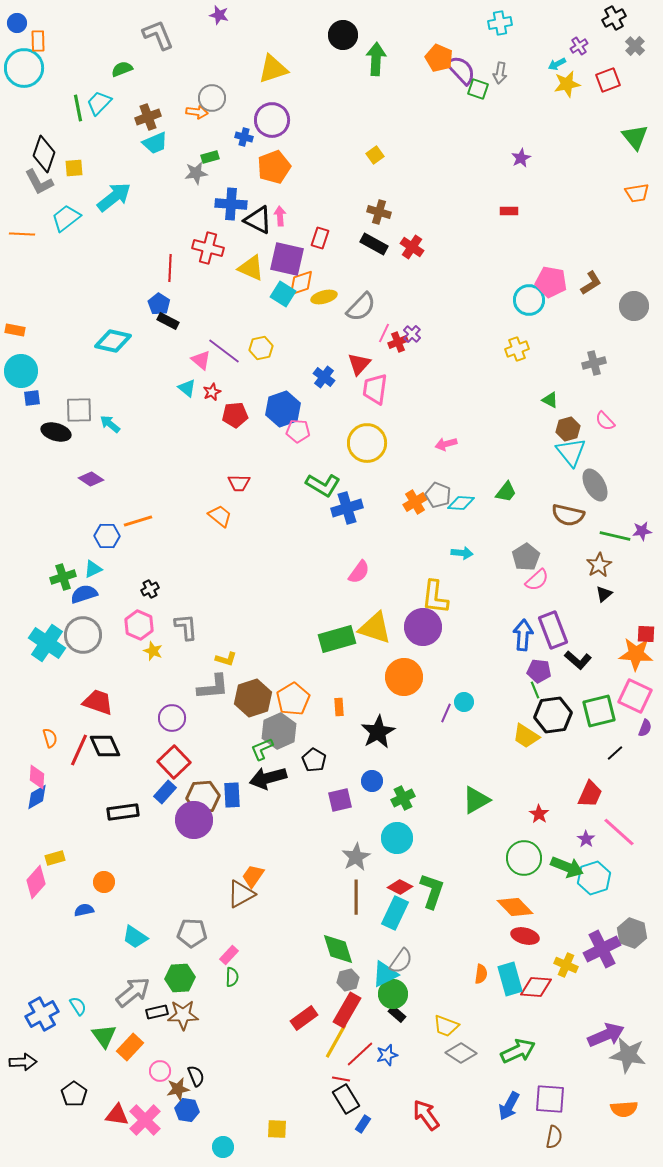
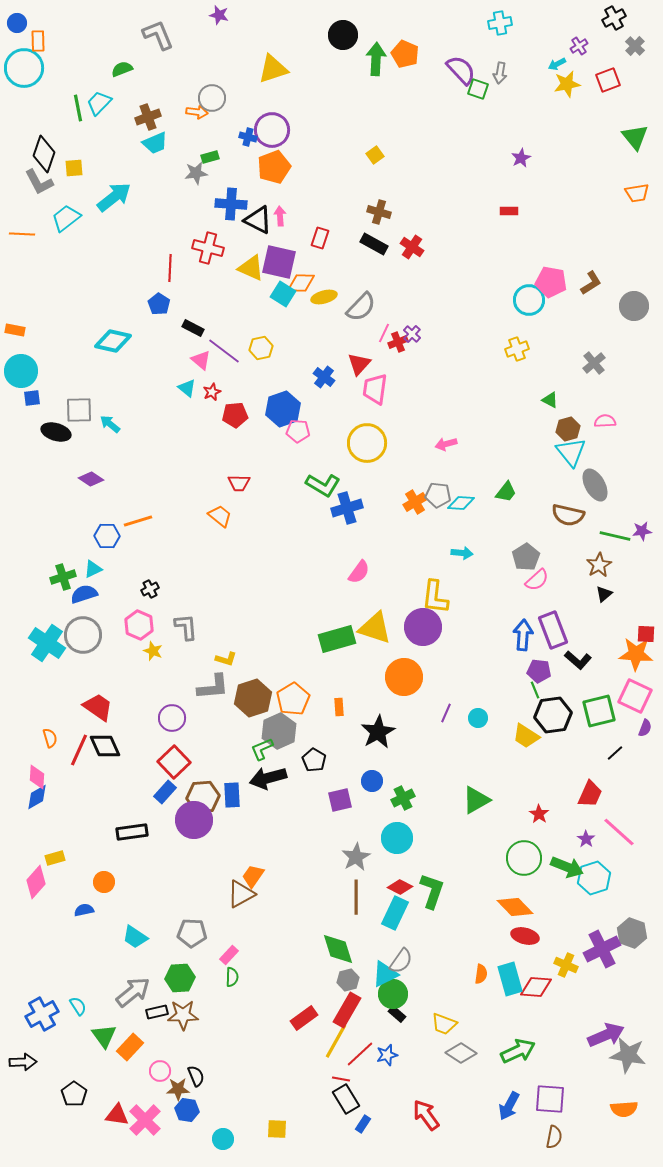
orange pentagon at (439, 58): moved 34 px left, 4 px up
purple circle at (272, 120): moved 10 px down
blue cross at (244, 137): moved 4 px right
purple square at (287, 259): moved 8 px left, 3 px down
orange diamond at (301, 283): rotated 20 degrees clockwise
black rectangle at (168, 321): moved 25 px right, 7 px down
gray cross at (594, 363): rotated 25 degrees counterclockwise
pink semicircle at (605, 421): rotated 130 degrees clockwise
gray pentagon at (438, 495): rotated 15 degrees counterclockwise
red trapezoid at (98, 702): moved 5 px down; rotated 16 degrees clockwise
cyan circle at (464, 702): moved 14 px right, 16 px down
black rectangle at (123, 812): moved 9 px right, 20 px down
yellow trapezoid at (446, 1026): moved 2 px left, 2 px up
brown star at (178, 1089): rotated 10 degrees clockwise
cyan circle at (223, 1147): moved 8 px up
